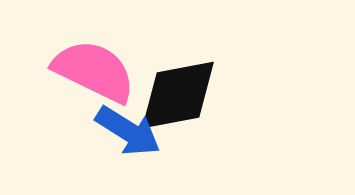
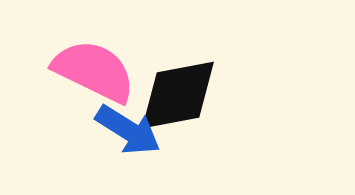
blue arrow: moved 1 px up
